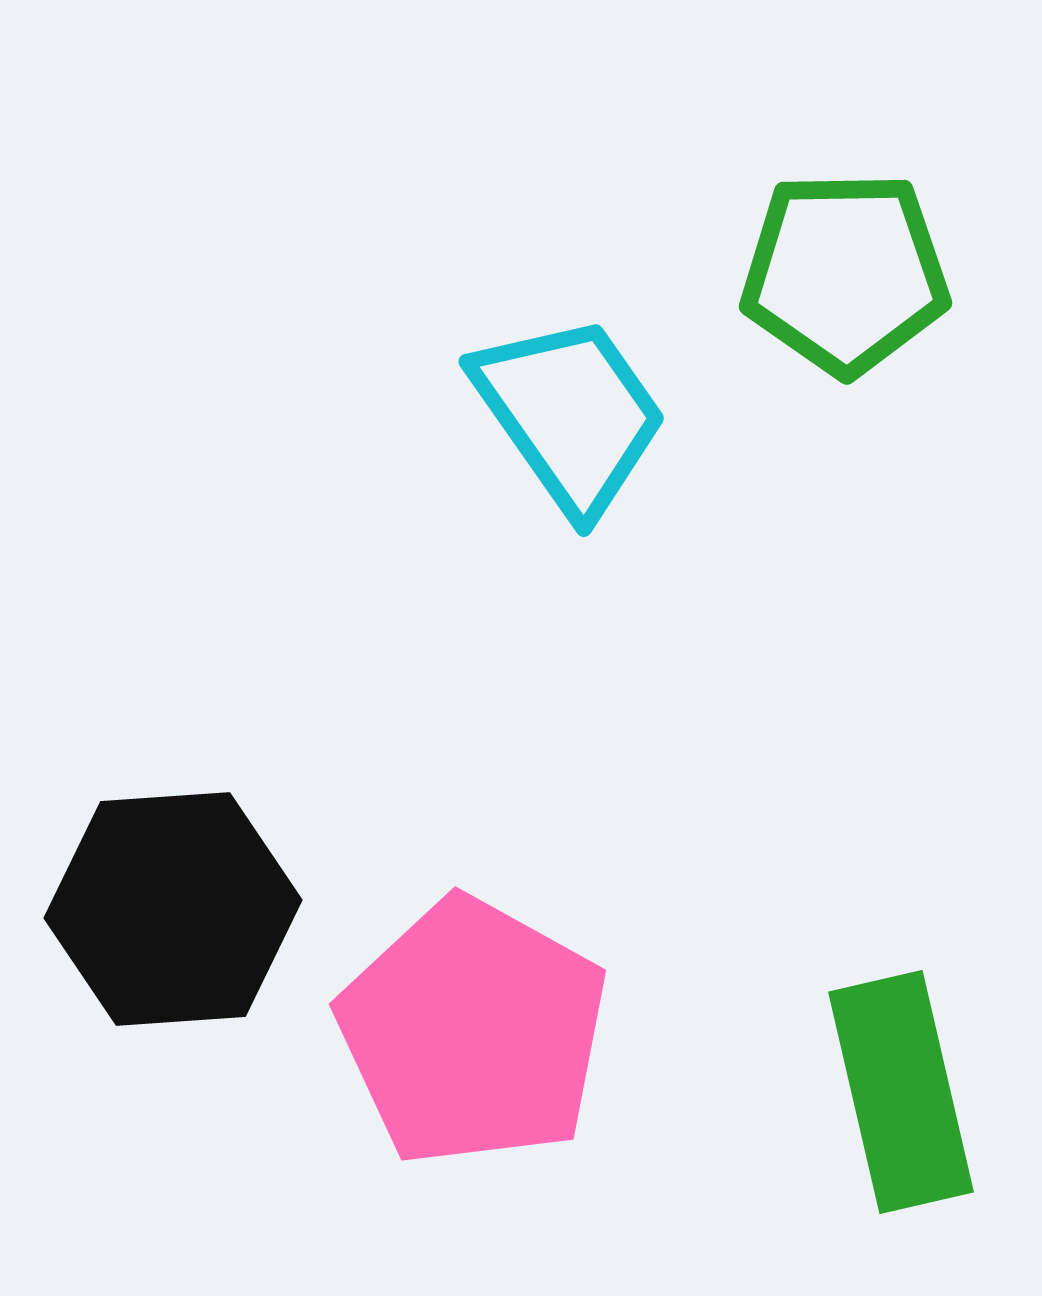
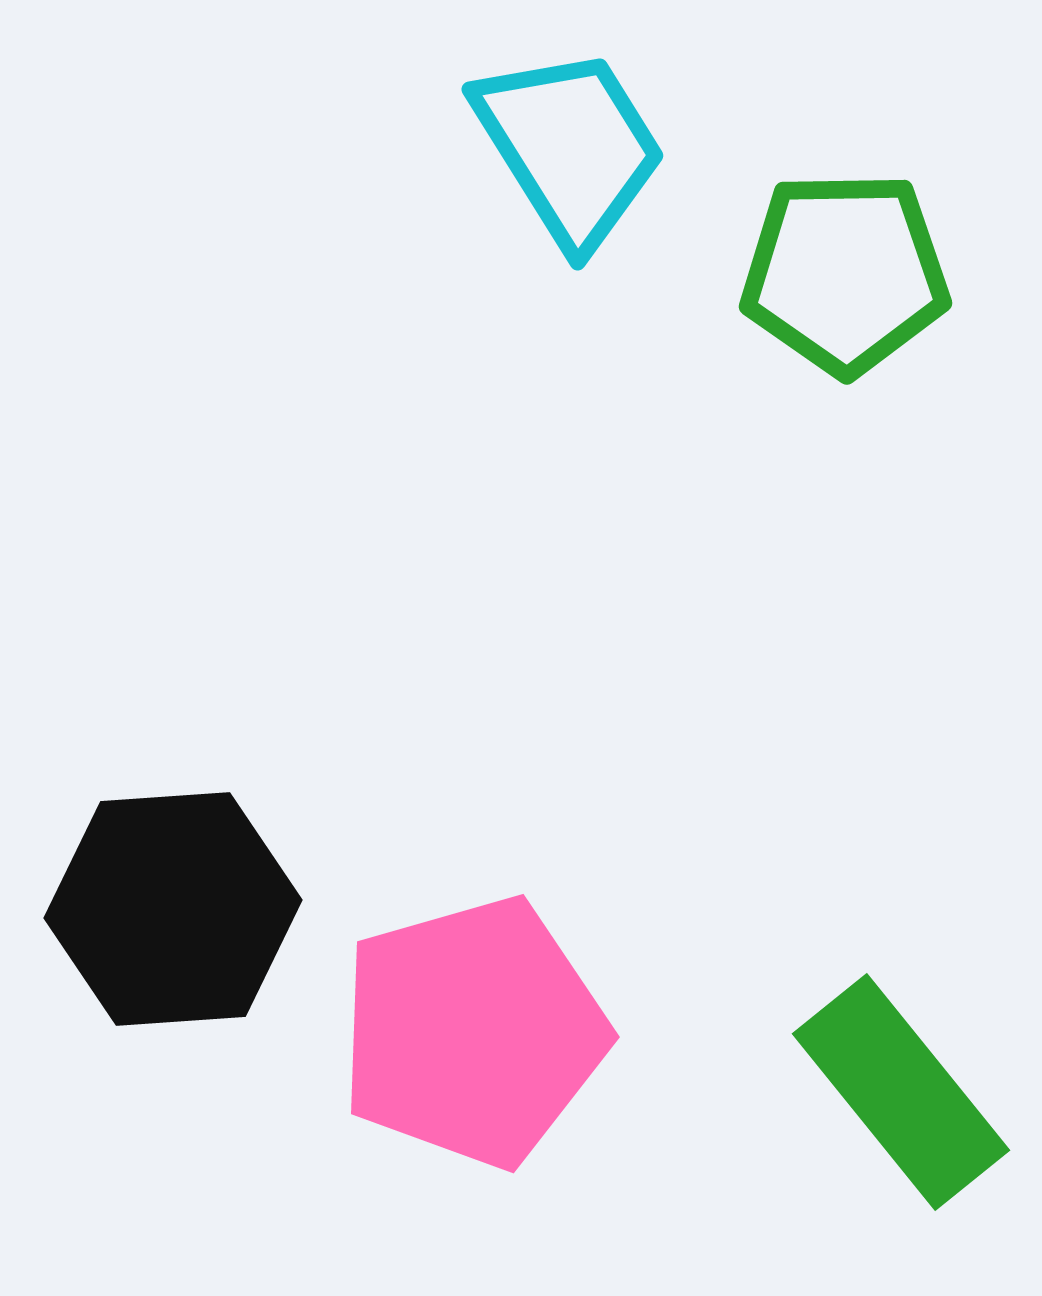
cyan trapezoid: moved 267 px up; rotated 3 degrees clockwise
pink pentagon: rotated 27 degrees clockwise
green rectangle: rotated 26 degrees counterclockwise
